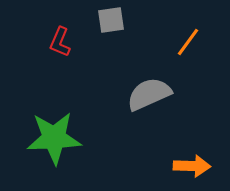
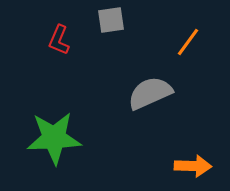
red L-shape: moved 1 px left, 2 px up
gray semicircle: moved 1 px right, 1 px up
orange arrow: moved 1 px right
